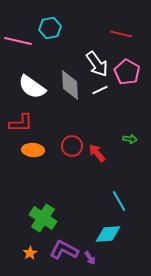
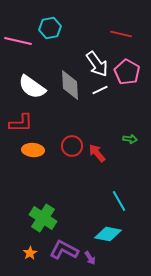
cyan diamond: rotated 16 degrees clockwise
